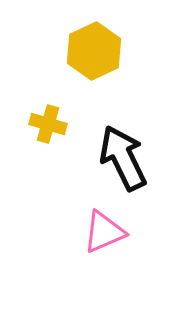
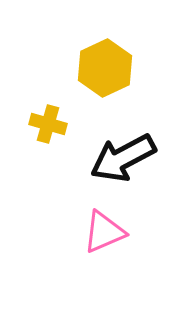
yellow hexagon: moved 11 px right, 17 px down
black arrow: rotated 92 degrees counterclockwise
